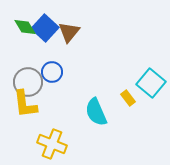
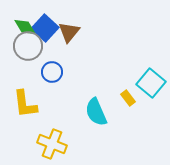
gray circle: moved 36 px up
